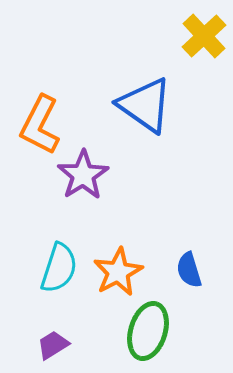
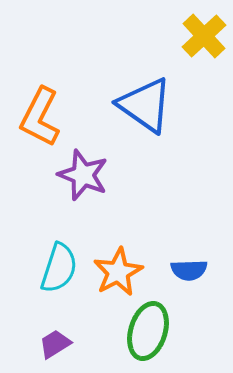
orange L-shape: moved 8 px up
purple star: rotated 18 degrees counterclockwise
blue semicircle: rotated 75 degrees counterclockwise
purple trapezoid: moved 2 px right, 1 px up
